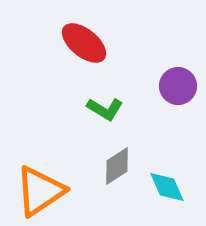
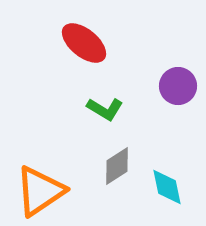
cyan diamond: rotated 12 degrees clockwise
